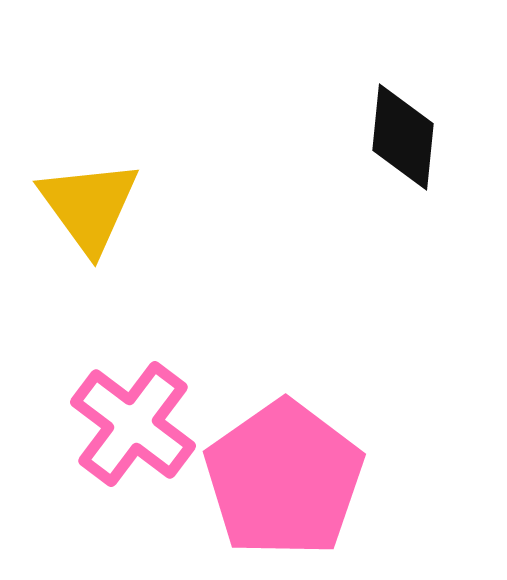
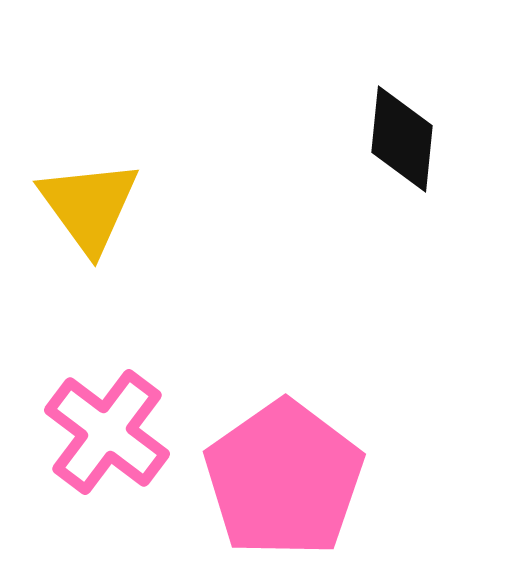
black diamond: moved 1 px left, 2 px down
pink cross: moved 26 px left, 8 px down
